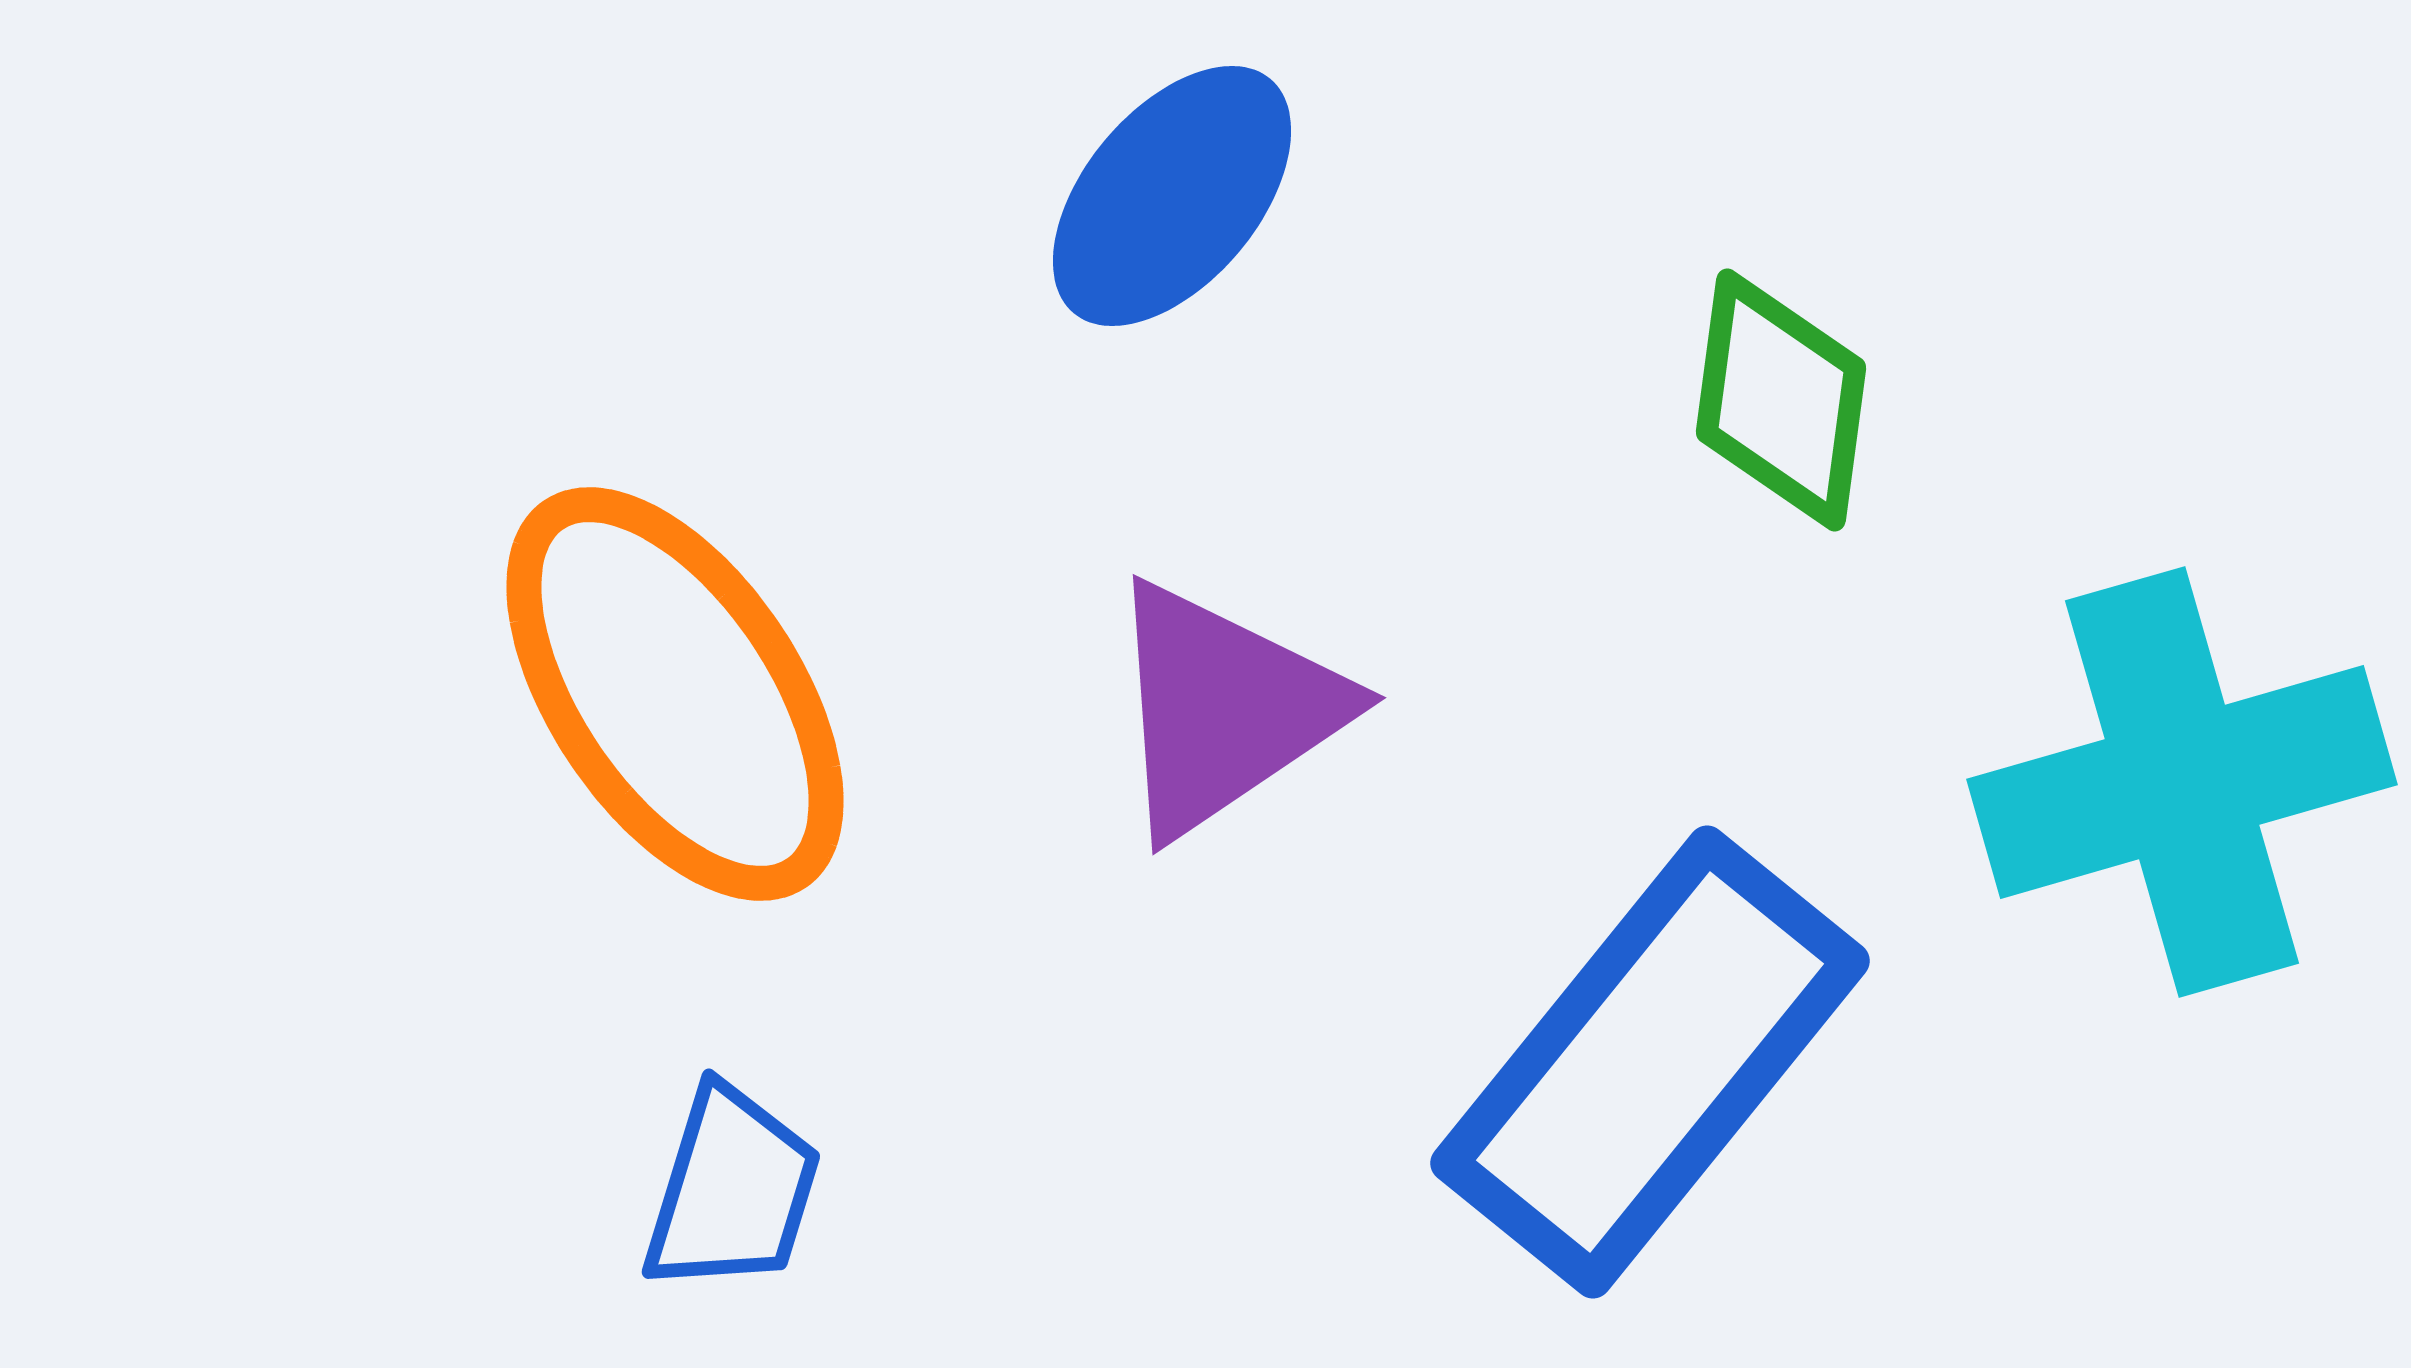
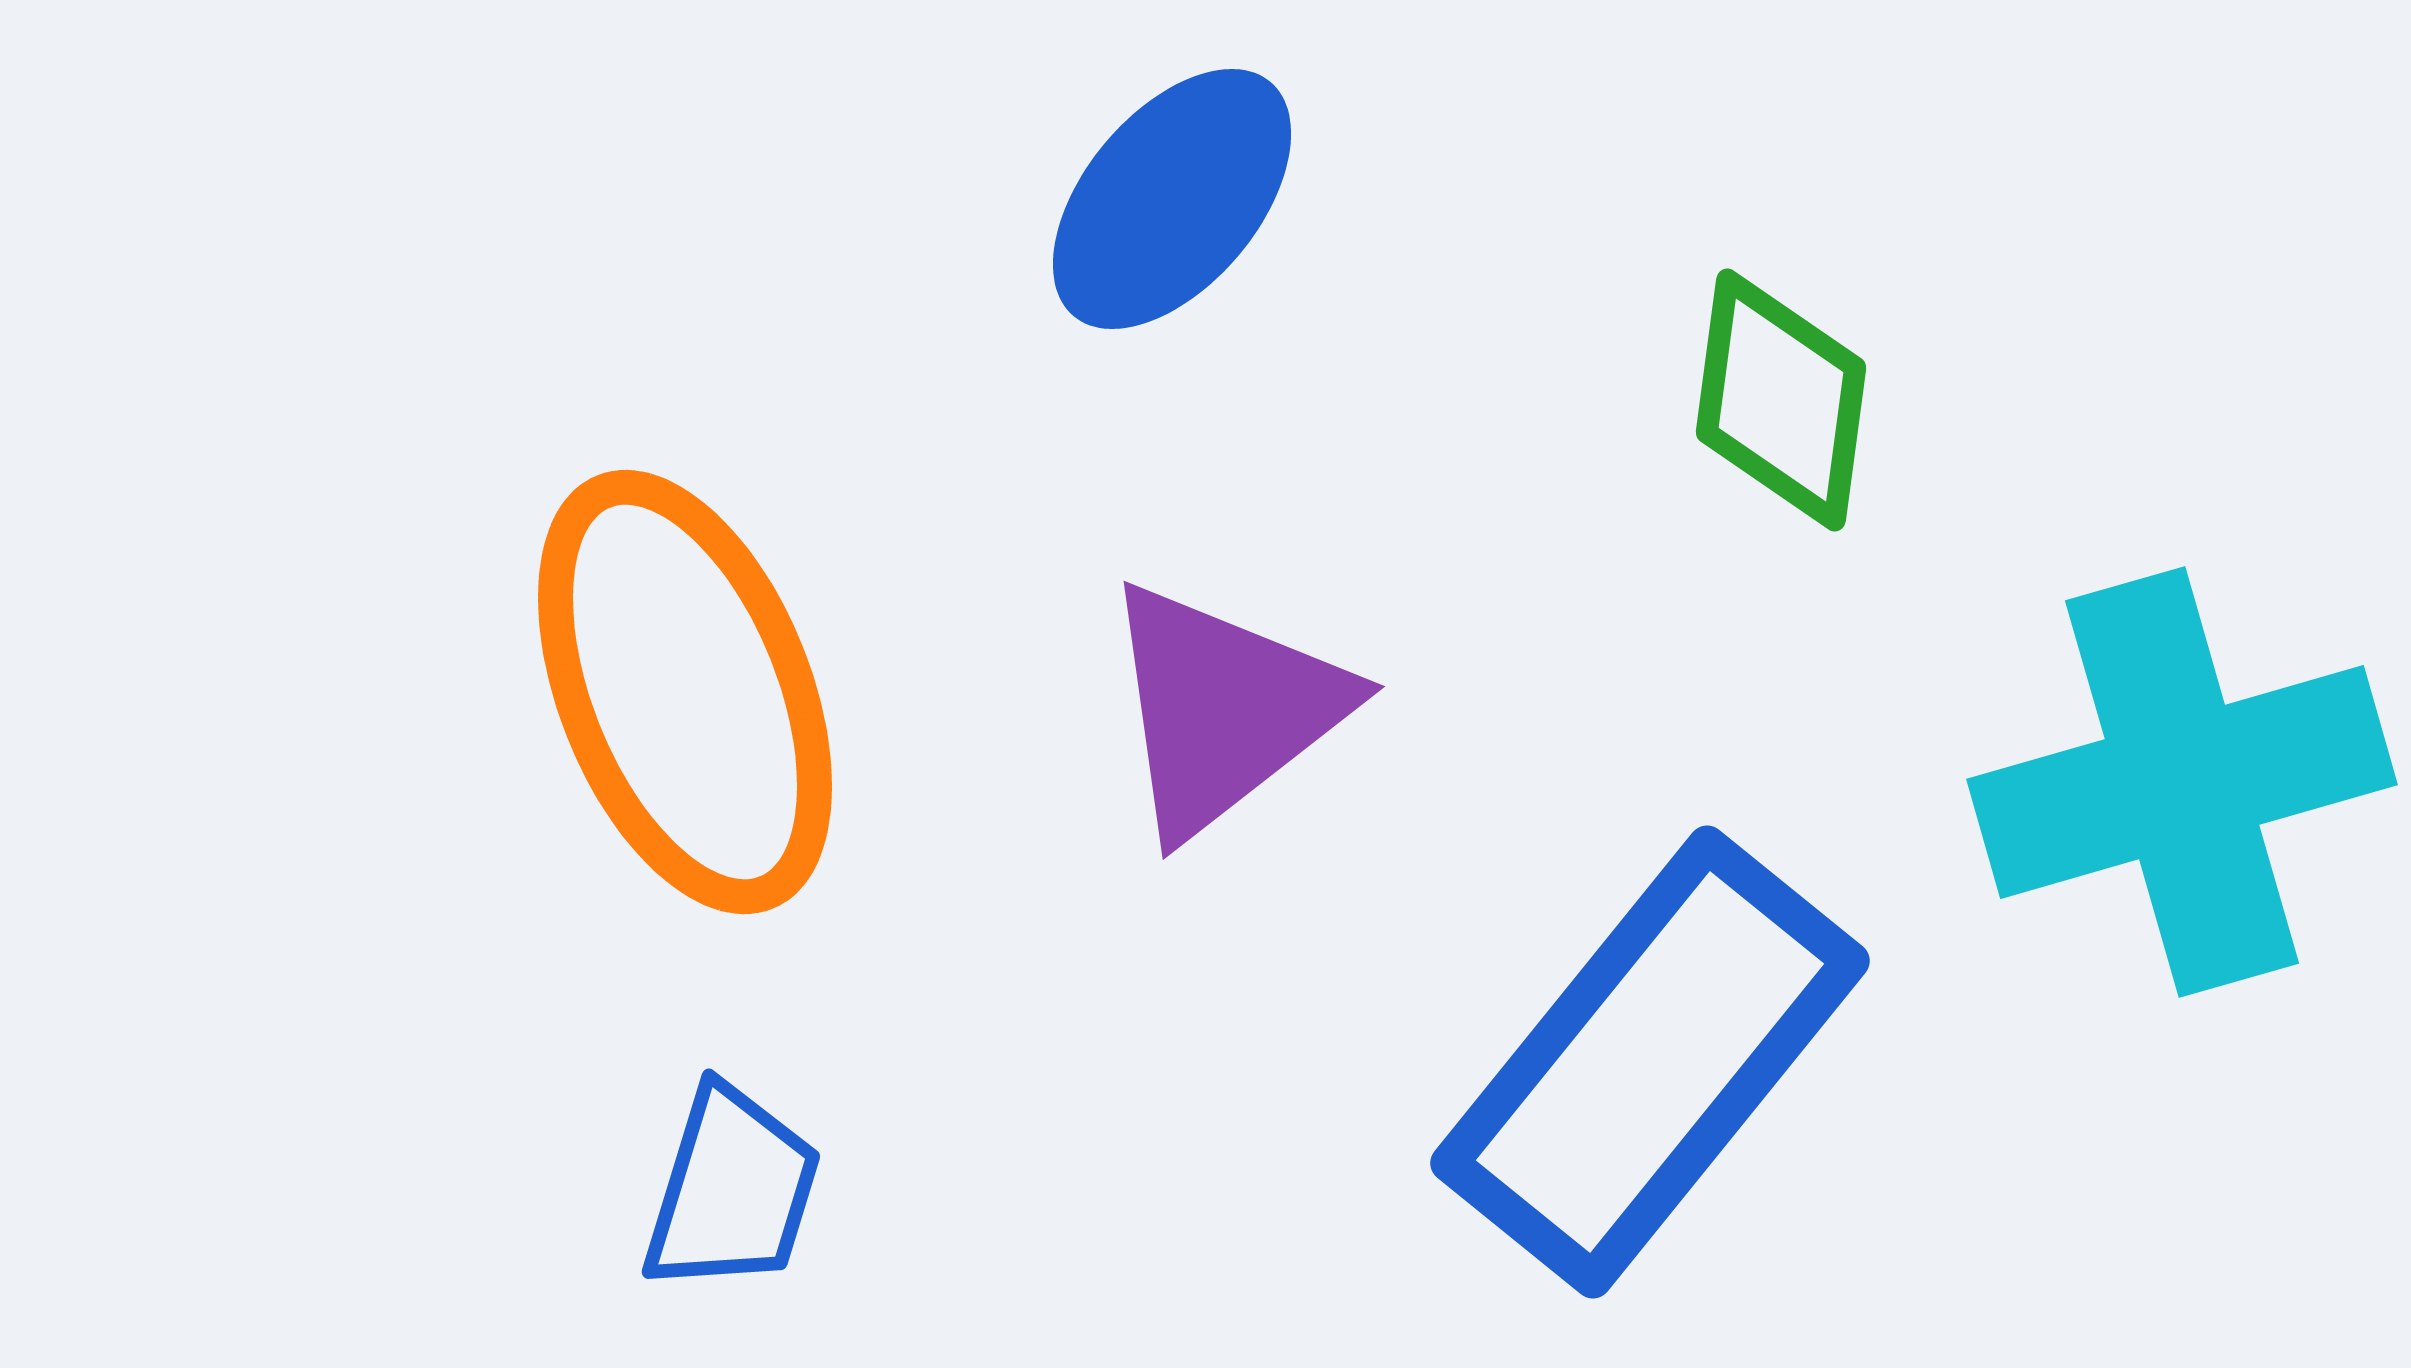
blue ellipse: moved 3 px down
orange ellipse: moved 10 px right, 2 px up; rotated 12 degrees clockwise
purple triangle: rotated 4 degrees counterclockwise
